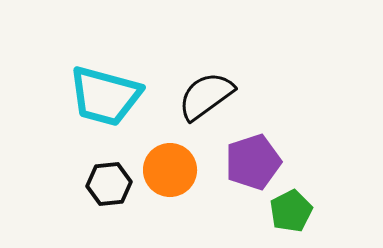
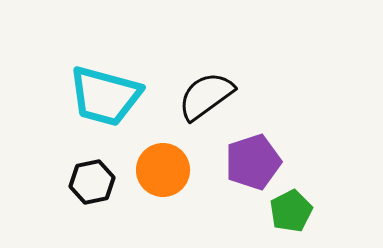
orange circle: moved 7 px left
black hexagon: moved 17 px left, 2 px up; rotated 6 degrees counterclockwise
